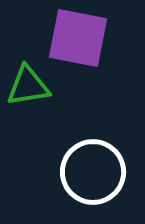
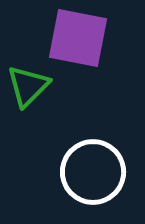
green triangle: rotated 36 degrees counterclockwise
